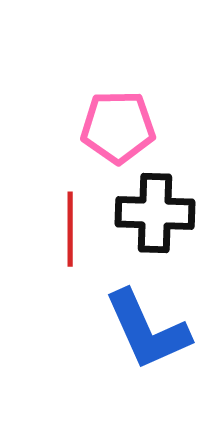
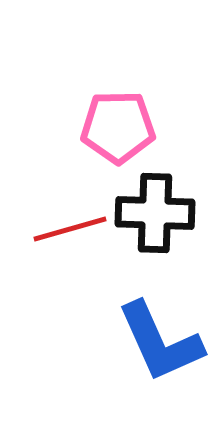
red line: rotated 74 degrees clockwise
blue L-shape: moved 13 px right, 12 px down
